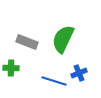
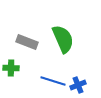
green semicircle: rotated 132 degrees clockwise
blue cross: moved 1 px left, 12 px down
blue line: moved 1 px left
